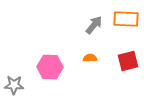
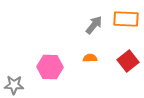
red square: rotated 25 degrees counterclockwise
